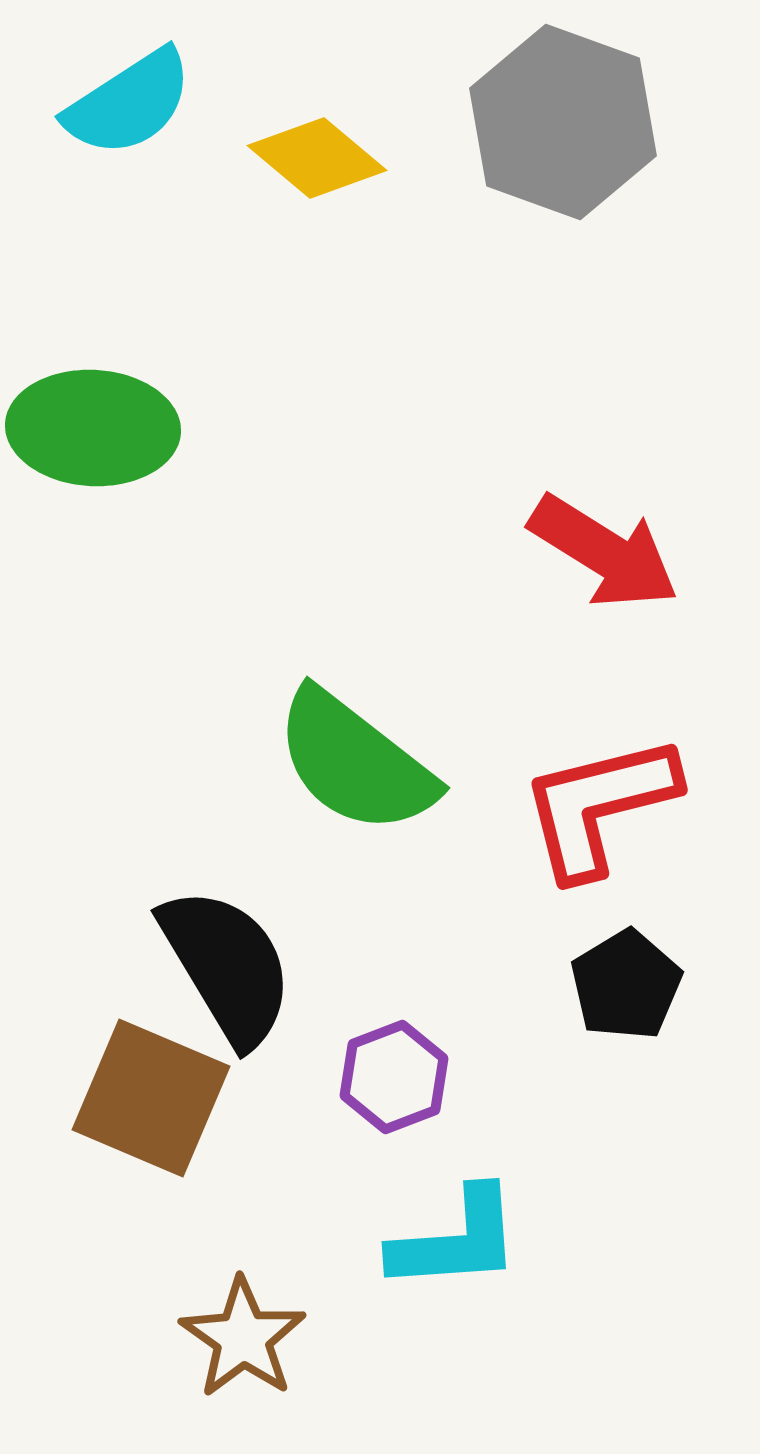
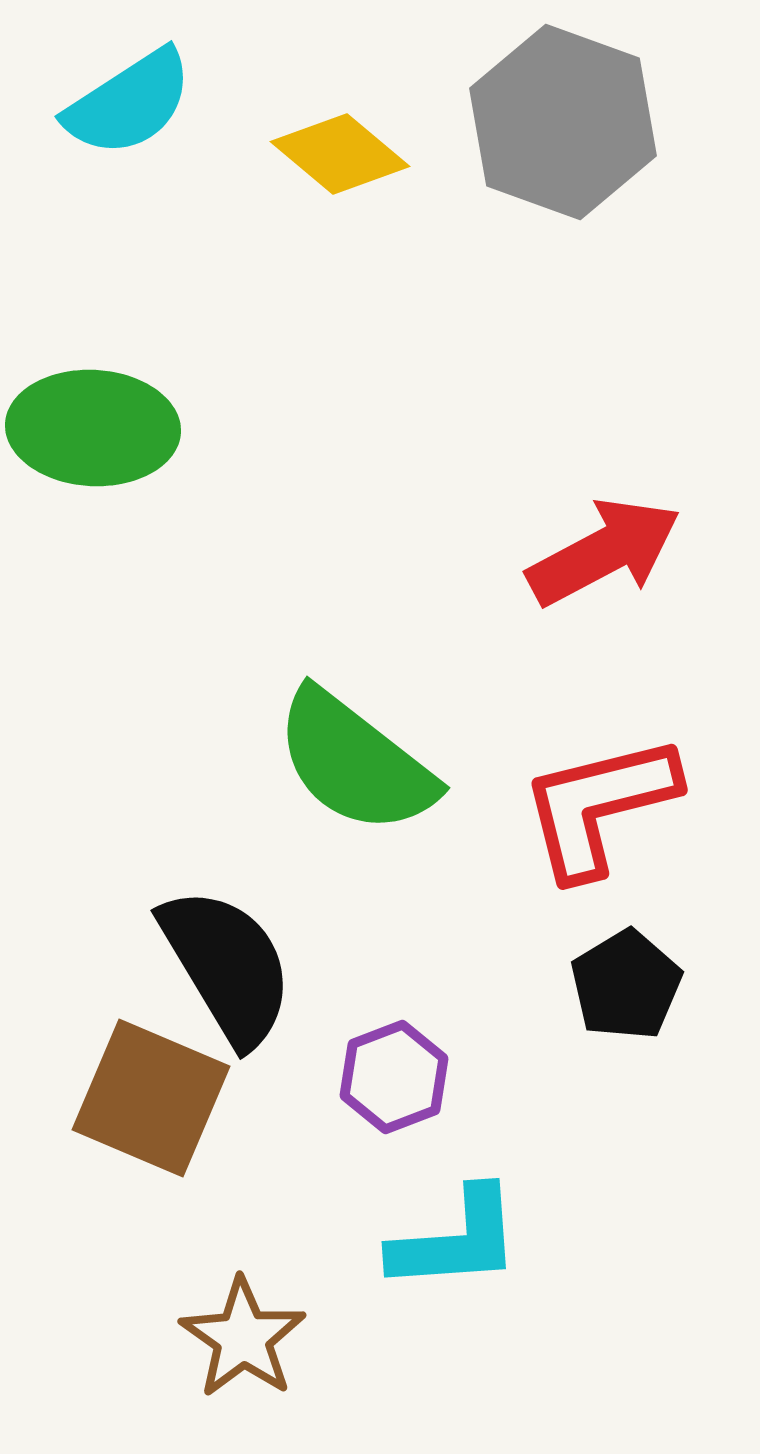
yellow diamond: moved 23 px right, 4 px up
red arrow: rotated 60 degrees counterclockwise
